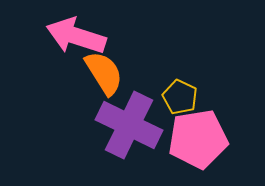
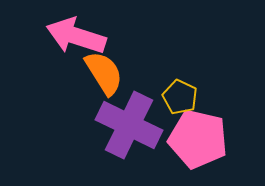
pink pentagon: rotated 22 degrees clockwise
